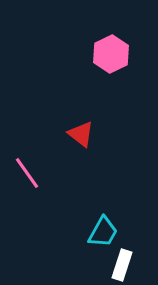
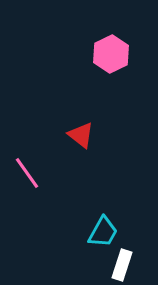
red triangle: moved 1 px down
